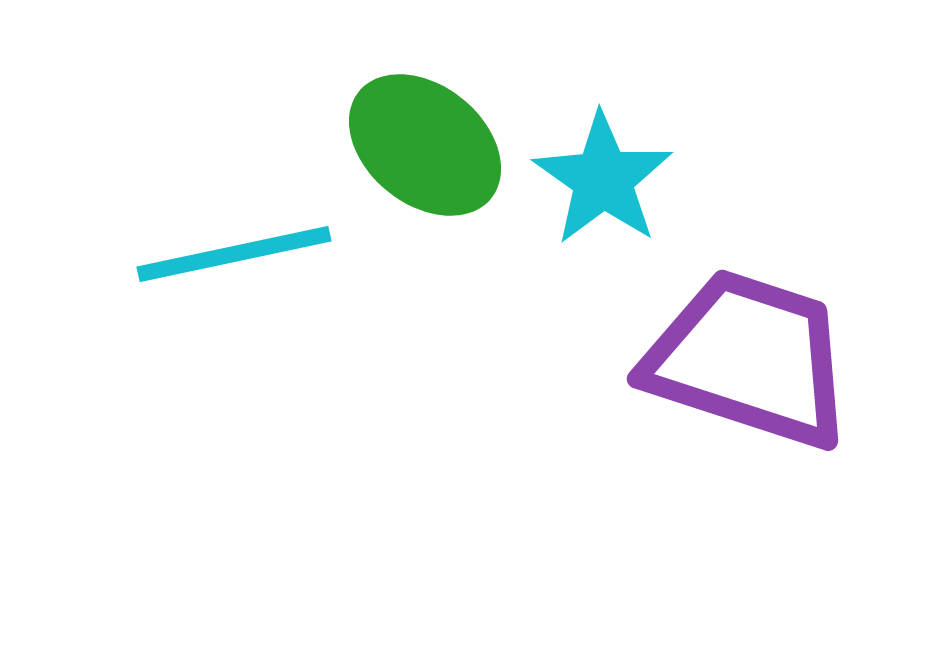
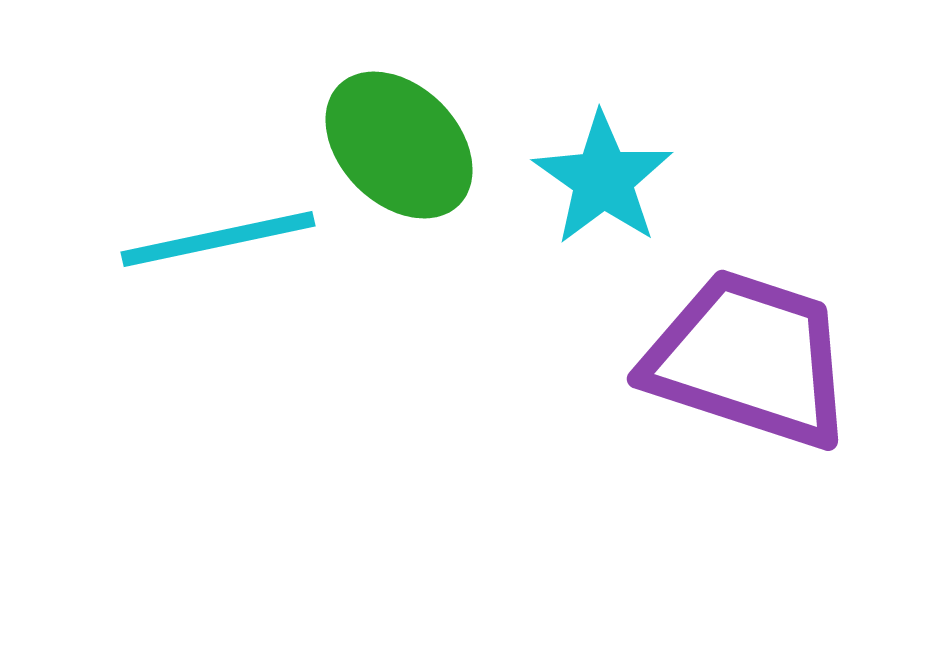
green ellipse: moved 26 px left; rotated 6 degrees clockwise
cyan line: moved 16 px left, 15 px up
